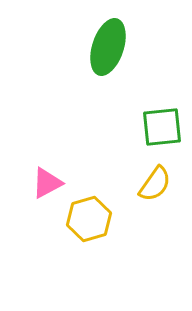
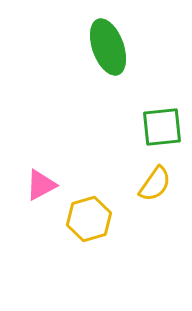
green ellipse: rotated 38 degrees counterclockwise
pink triangle: moved 6 px left, 2 px down
